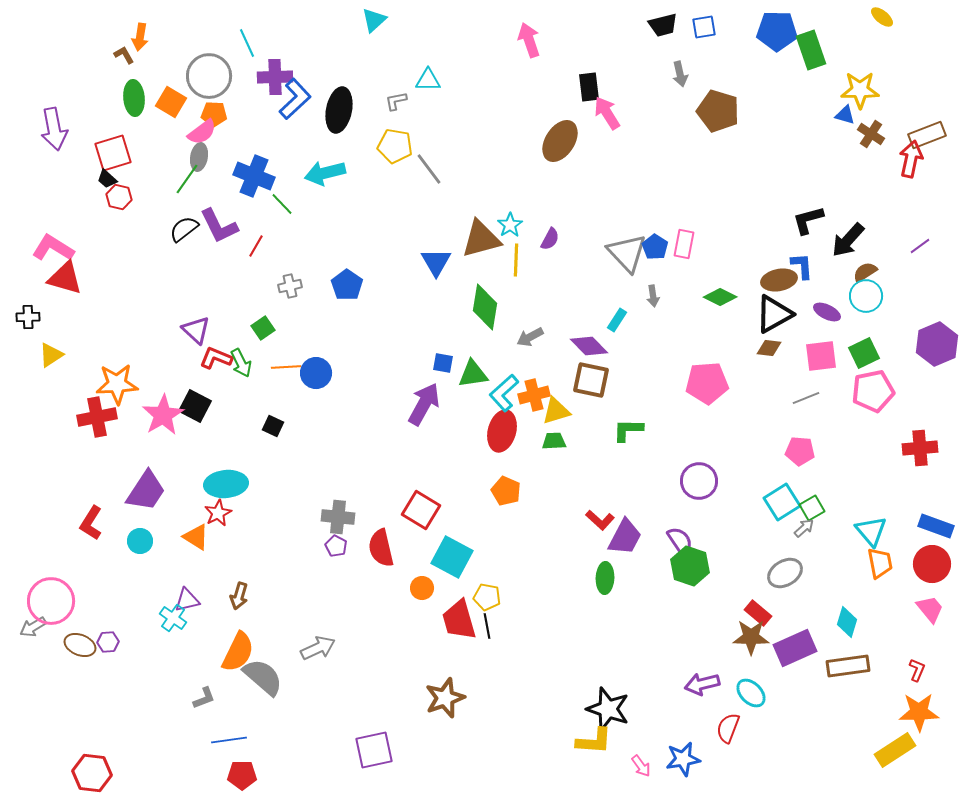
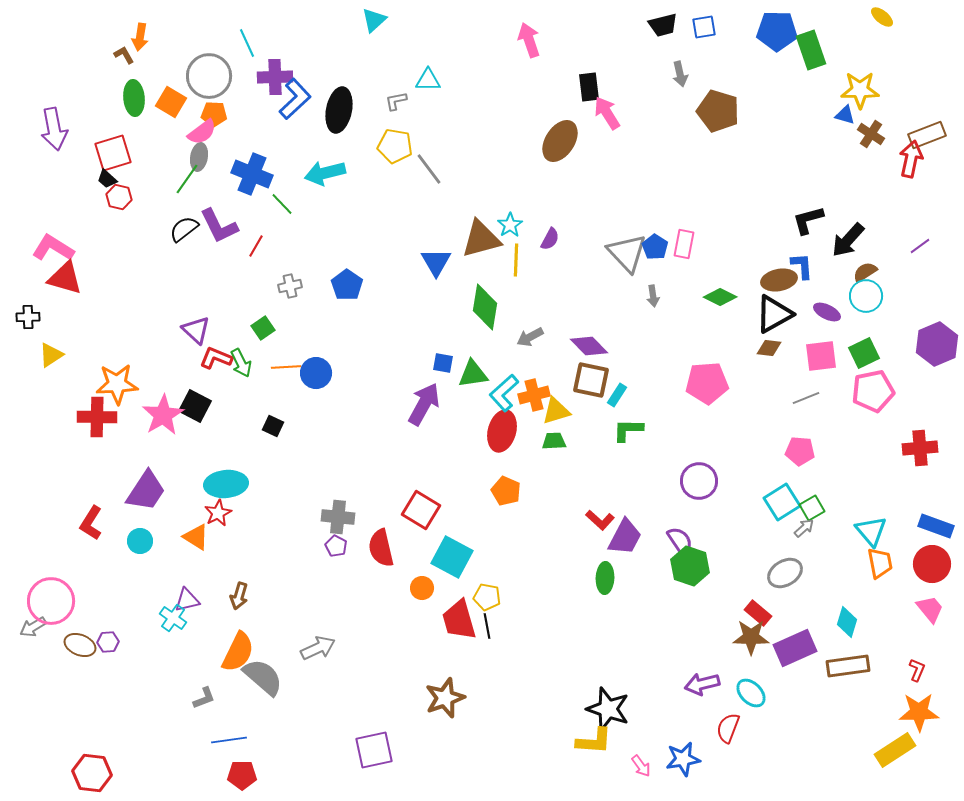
blue cross at (254, 176): moved 2 px left, 2 px up
cyan rectangle at (617, 320): moved 75 px down
red cross at (97, 417): rotated 12 degrees clockwise
